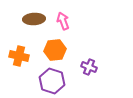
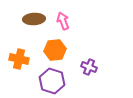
orange cross: moved 3 px down
